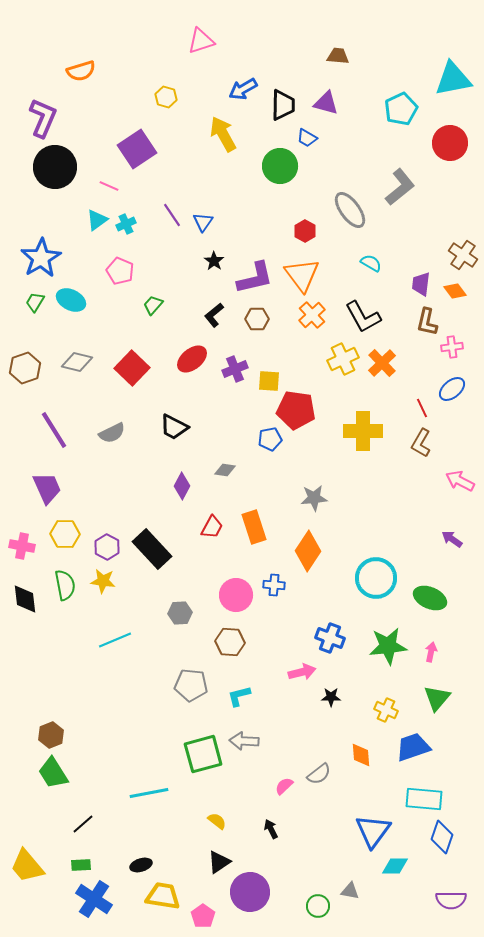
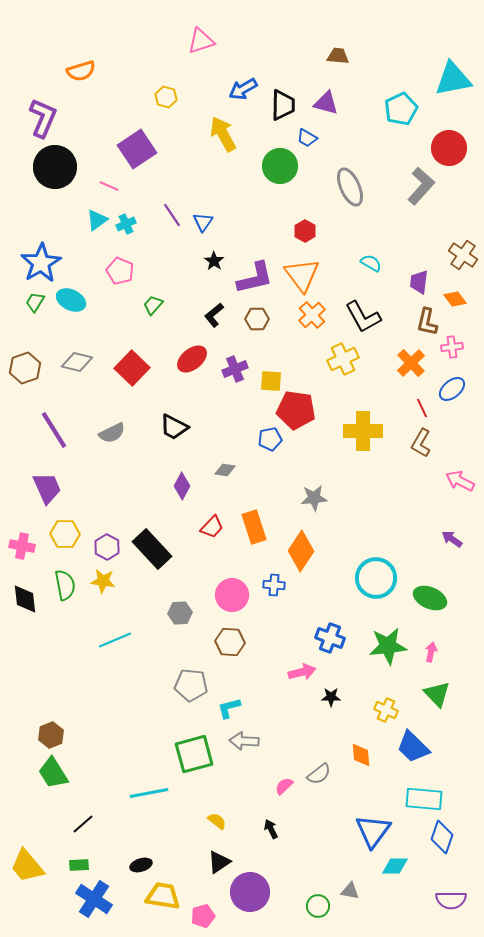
red circle at (450, 143): moved 1 px left, 5 px down
gray L-shape at (400, 187): moved 21 px right, 1 px up; rotated 9 degrees counterclockwise
gray ellipse at (350, 210): moved 23 px up; rotated 12 degrees clockwise
blue star at (41, 258): moved 5 px down
purple trapezoid at (421, 284): moved 2 px left, 2 px up
orange diamond at (455, 291): moved 8 px down
orange cross at (382, 363): moved 29 px right
yellow square at (269, 381): moved 2 px right
red trapezoid at (212, 527): rotated 15 degrees clockwise
orange diamond at (308, 551): moved 7 px left
pink circle at (236, 595): moved 4 px left
cyan L-shape at (239, 696): moved 10 px left, 12 px down
green triangle at (437, 698): moved 4 px up; rotated 24 degrees counterclockwise
blue trapezoid at (413, 747): rotated 117 degrees counterclockwise
green square at (203, 754): moved 9 px left
green rectangle at (81, 865): moved 2 px left
pink pentagon at (203, 916): rotated 20 degrees clockwise
